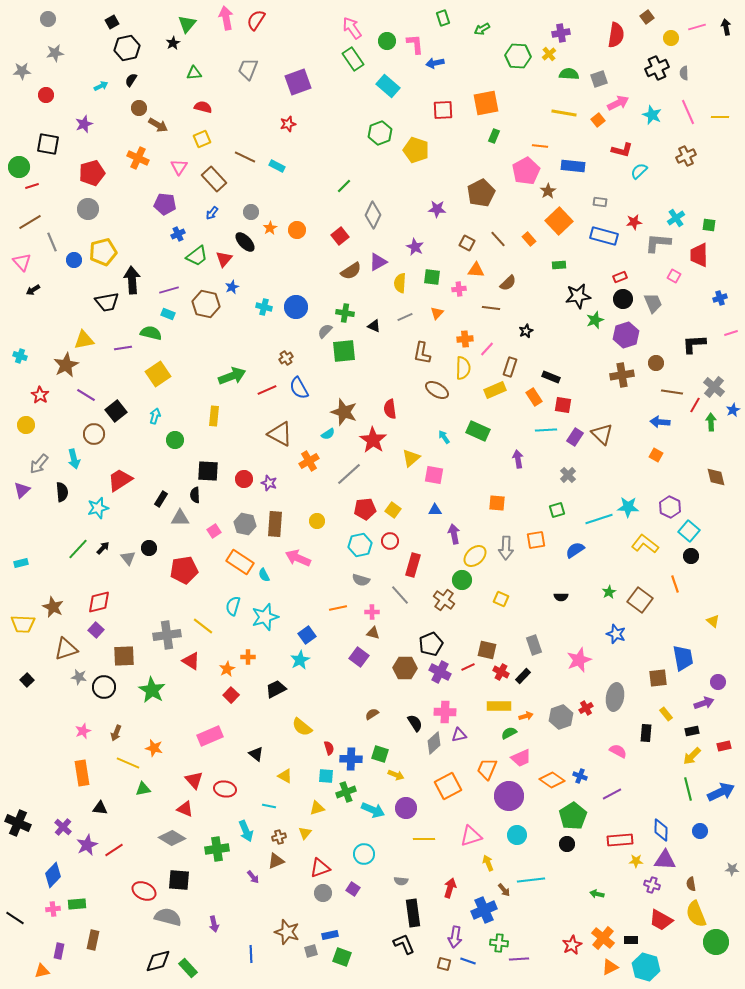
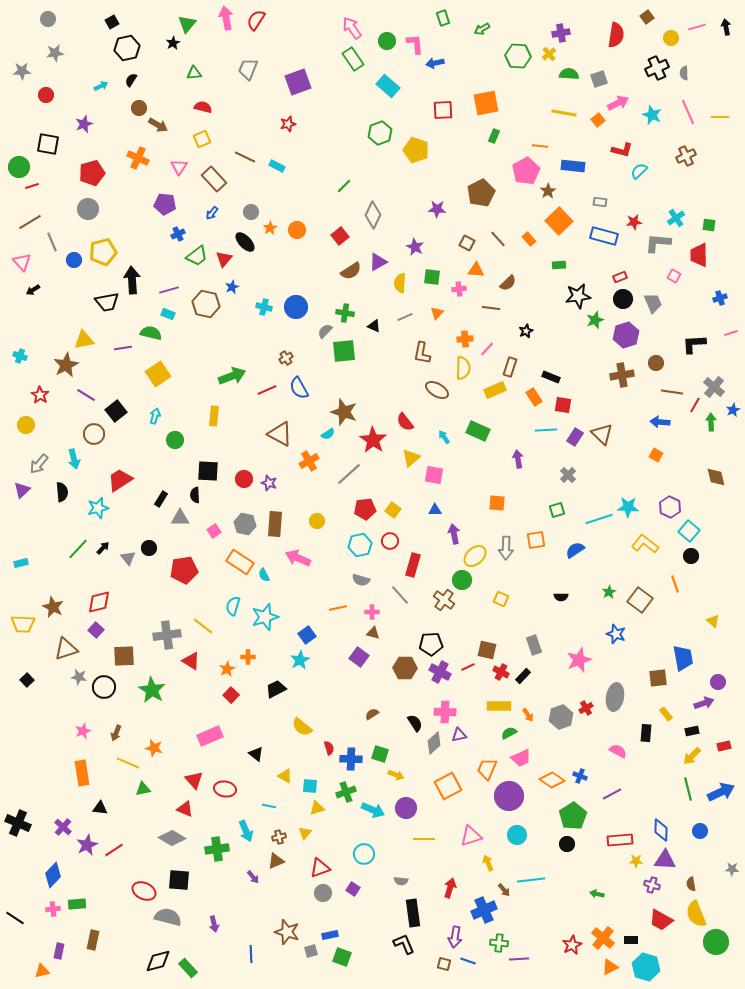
red semicircle at (390, 409): moved 15 px right, 13 px down; rotated 30 degrees counterclockwise
black pentagon at (431, 644): rotated 20 degrees clockwise
orange arrow at (526, 716): moved 2 px right, 1 px up; rotated 72 degrees clockwise
cyan square at (326, 776): moved 16 px left, 10 px down
